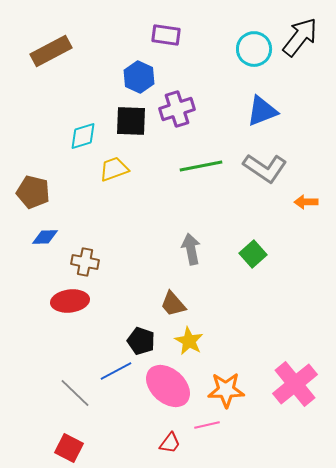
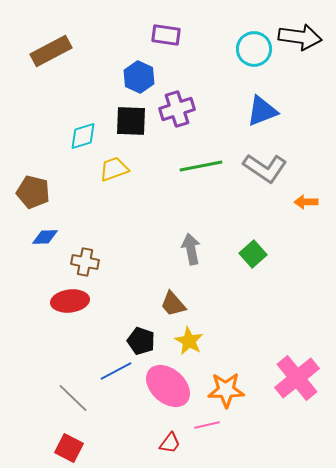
black arrow: rotated 60 degrees clockwise
pink cross: moved 2 px right, 6 px up
gray line: moved 2 px left, 5 px down
